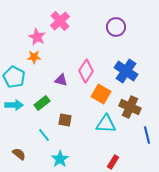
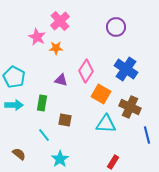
orange star: moved 22 px right, 9 px up
blue cross: moved 2 px up
green rectangle: rotated 42 degrees counterclockwise
